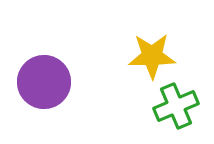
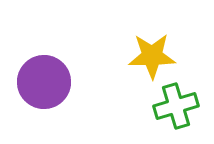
green cross: rotated 6 degrees clockwise
